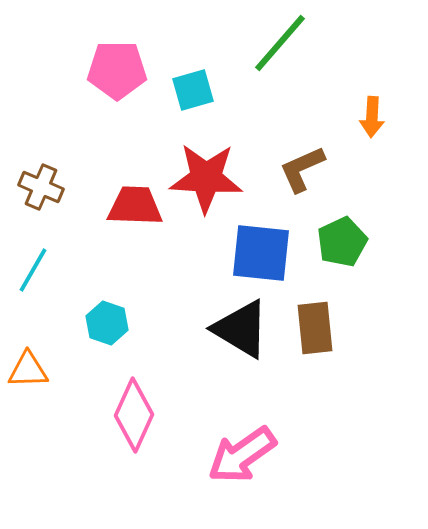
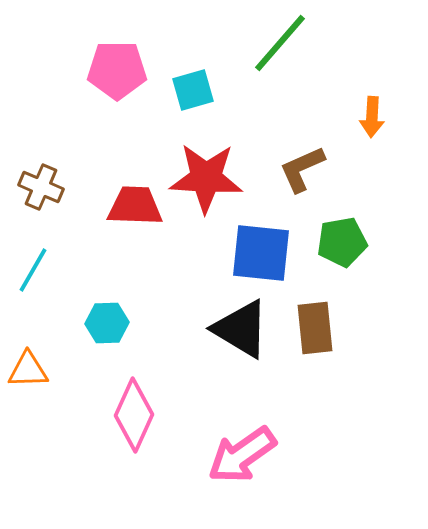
green pentagon: rotated 15 degrees clockwise
cyan hexagon: rotated 21 degrees counterclockwise
